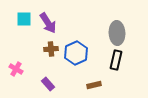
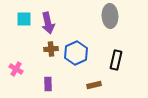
purple arrow: rotated 20 degrees clockwise
gray ellipse: moved 7 px left, 17 px up
purple rectangle: rotated 40 degrees clockwise
